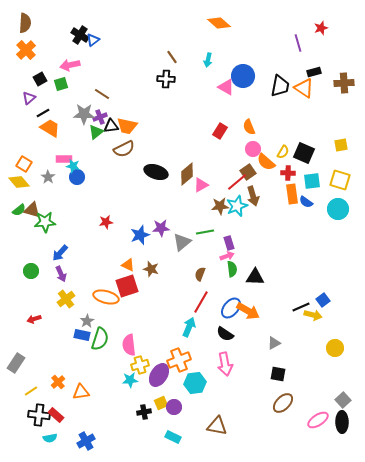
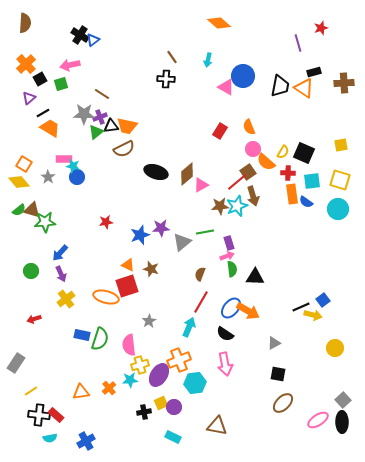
orange cross at (26, 50): moved 14 px down
gray star at (87, 321): moved 62 px right
orange cross at (58, 382): moved 51 px right, 6 px down
